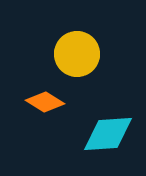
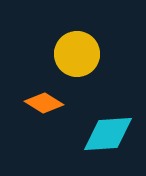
orange diamond: moved 1 px left, 1 px down
